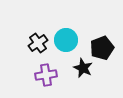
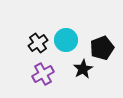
black star: moved 1 px down; rotated 18 degrees clockwise
purple cross: moved 3 px left, 1 px up; rotated 20 degrees counterclockwise
